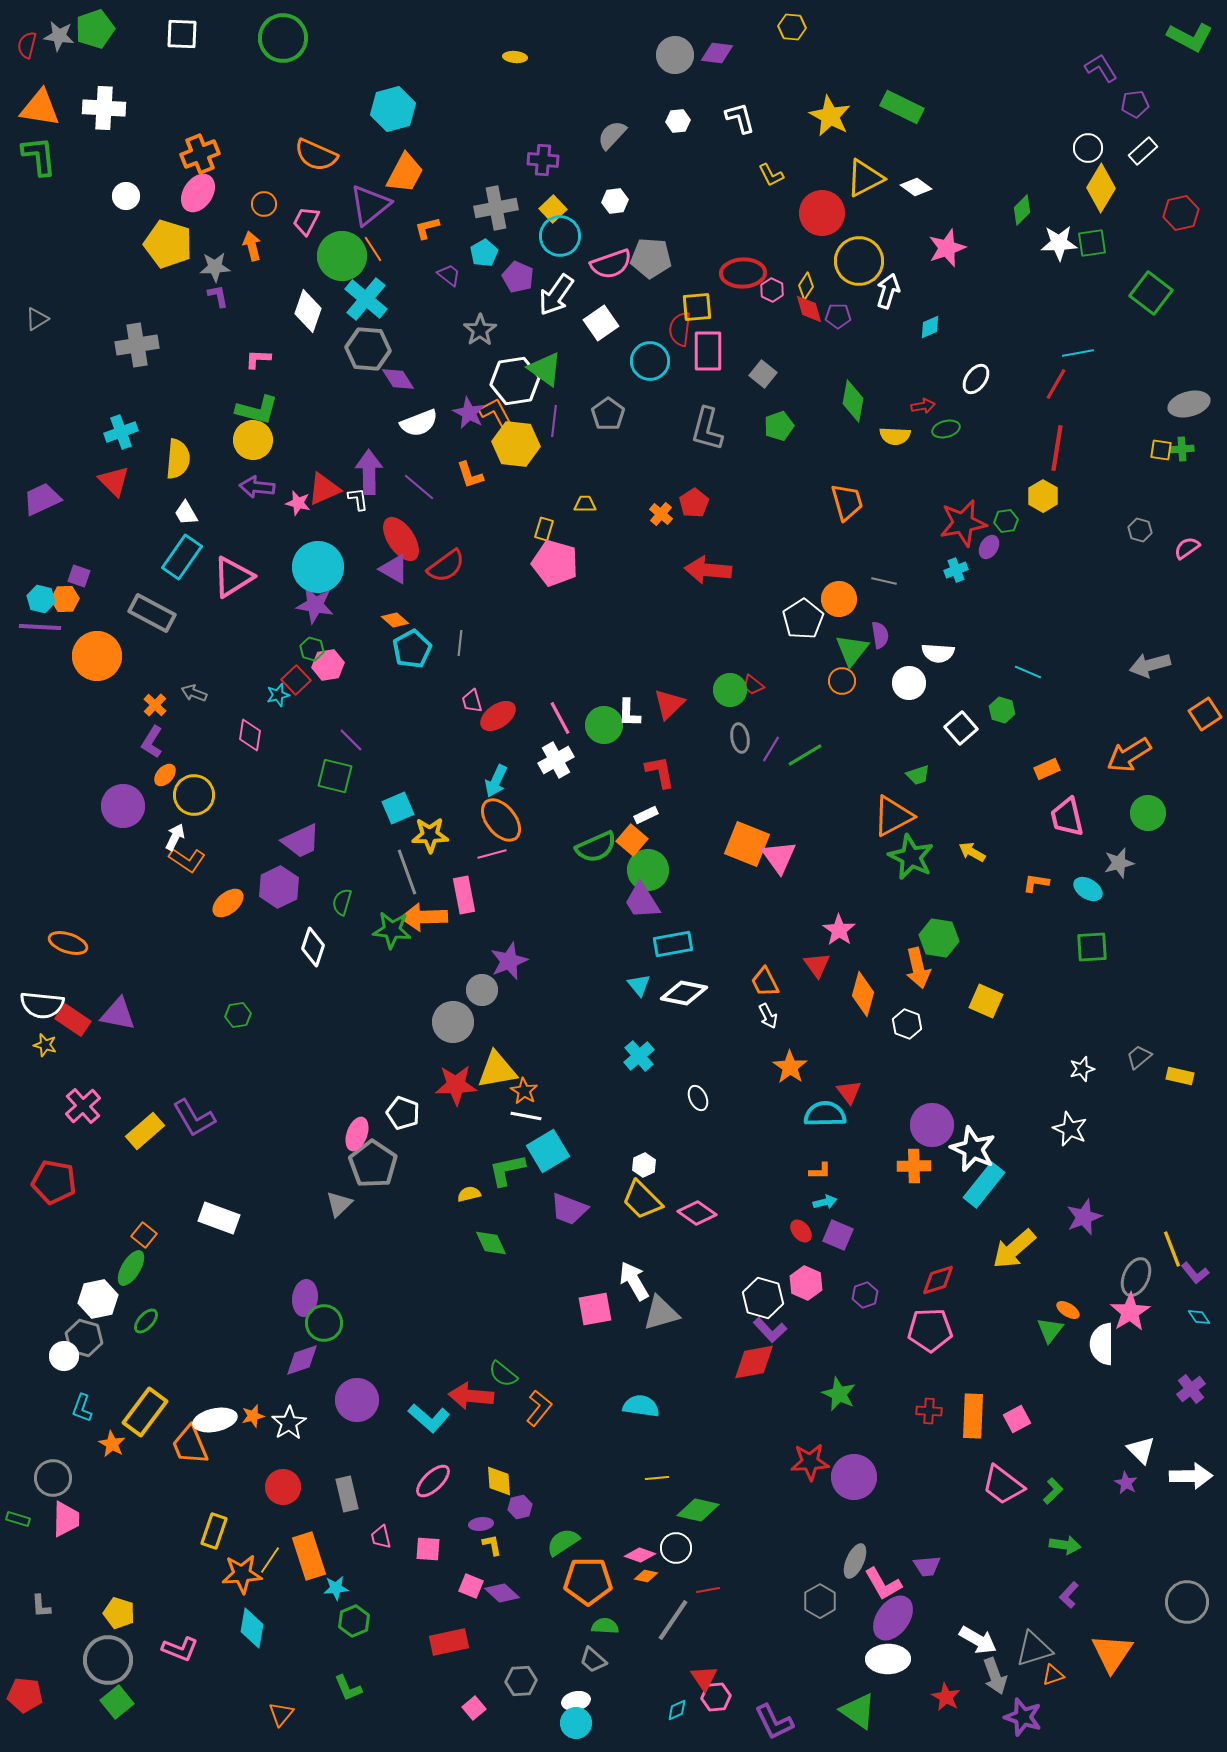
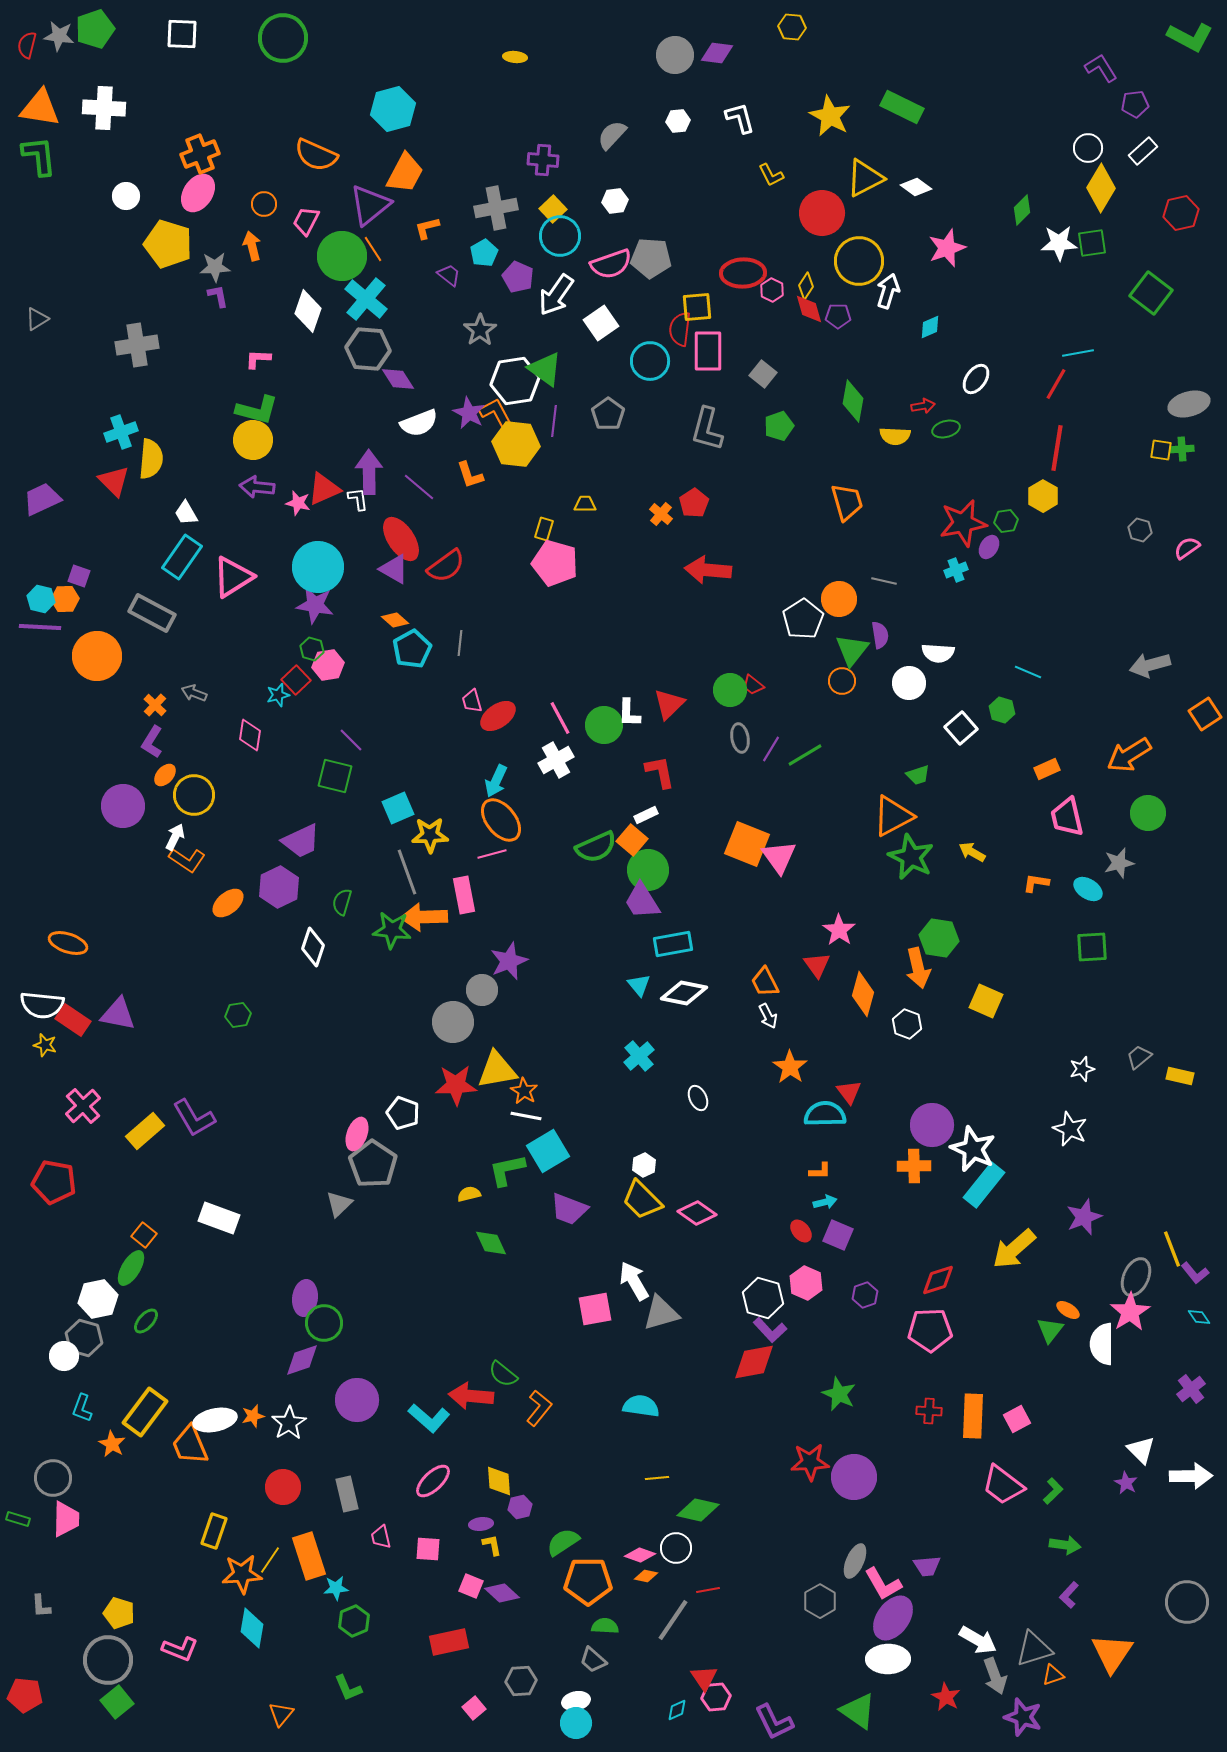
yellow semicircle at (178, 459): moved 27 px left
